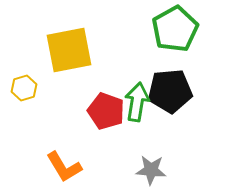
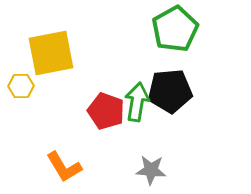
yellow square: moved 18 px left, 3 px down
yellow hexagon: moved 3 px left, 2 px up; rotated 15 degrees clockwise
